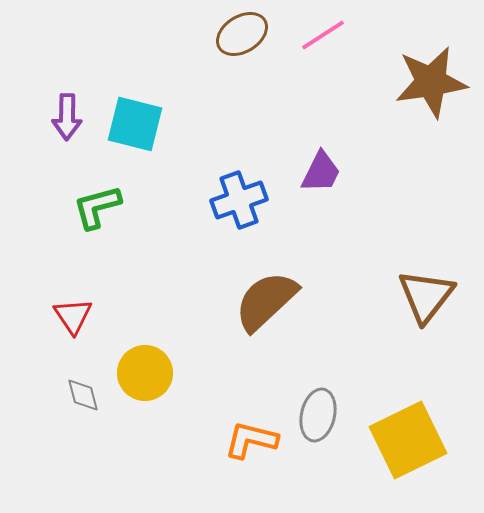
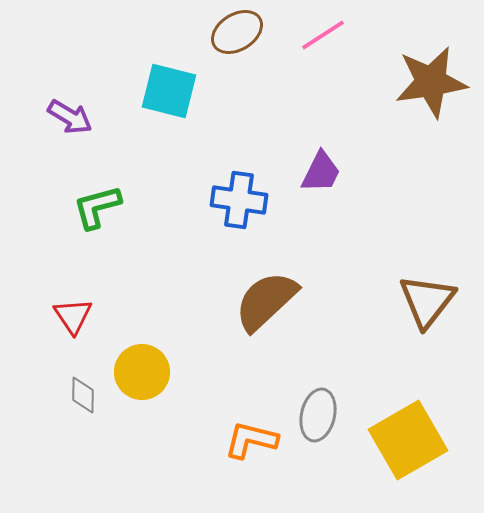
brown ellipse: moved 5 px left, 2 px up
purple arrow: moved 3 px right; rotated 60 degrees counterclockwise
cyan square: moved 34 px right, 33 px up
blue cross: rotated 28 degrees clockwise
brown triangle: moved 1 px right, 5 px down
yellow circle: moved 3 px left, 1 px up
gray diamond: rotated 15 degrees clockwise
yellow square: rotated 4 degrees counterclockwise
